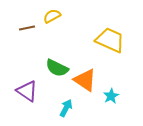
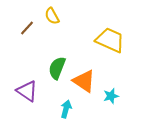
yellow semicircle: rotated 90 degrees counterclockwise
brown line: rotated 35 degrees counterclockwise
green semicircle: rotated 85 degrees clockwise
orange triangle: moved 1 px left, 1 px down
cyan star: rotated 14 degrees clockwise
cyan arrow: moved 1 px down; rotated 12 degrees counterclockwise
